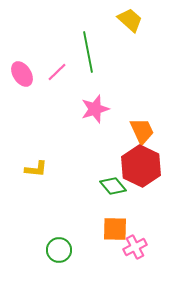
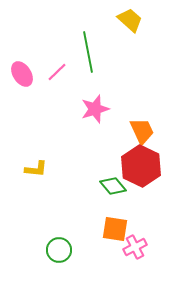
orange square: rotated 8 degrees clockwise
